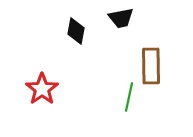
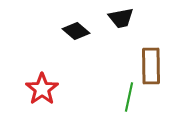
black diamond: rotated 60 degrees counterclockwise
